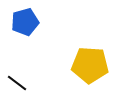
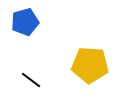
black line: moved 14 px right, 3 px up
